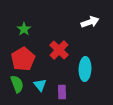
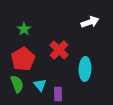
purple rectangle: moved 4 px left, 2 px down
